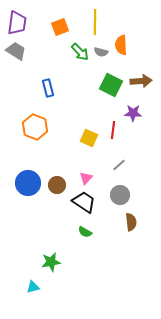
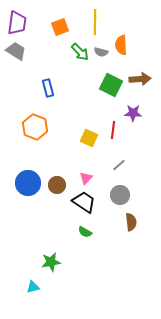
brown arrow: moved 1 px left, 2 px up
